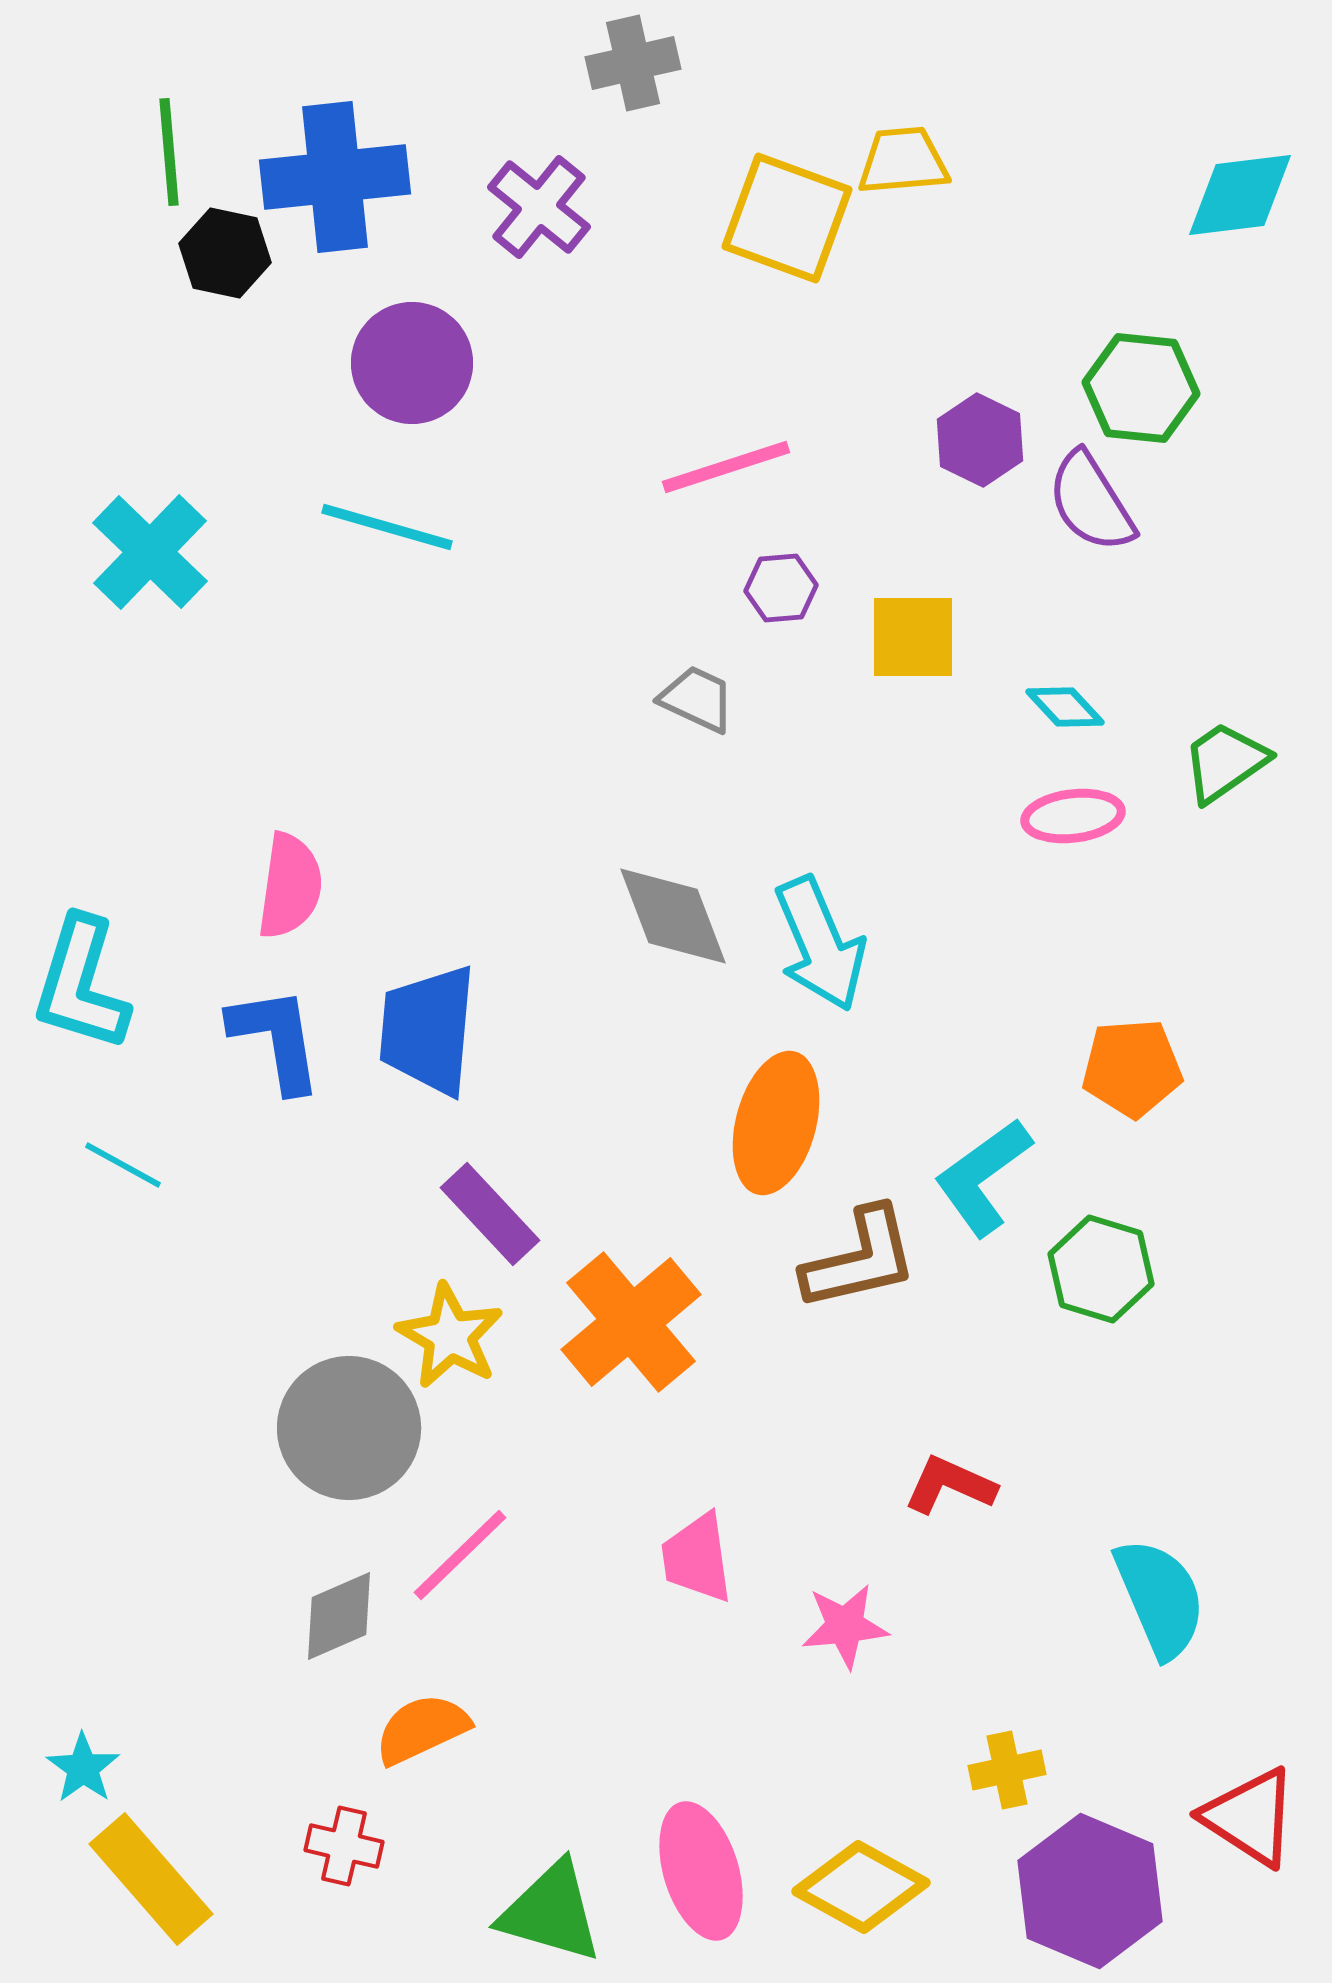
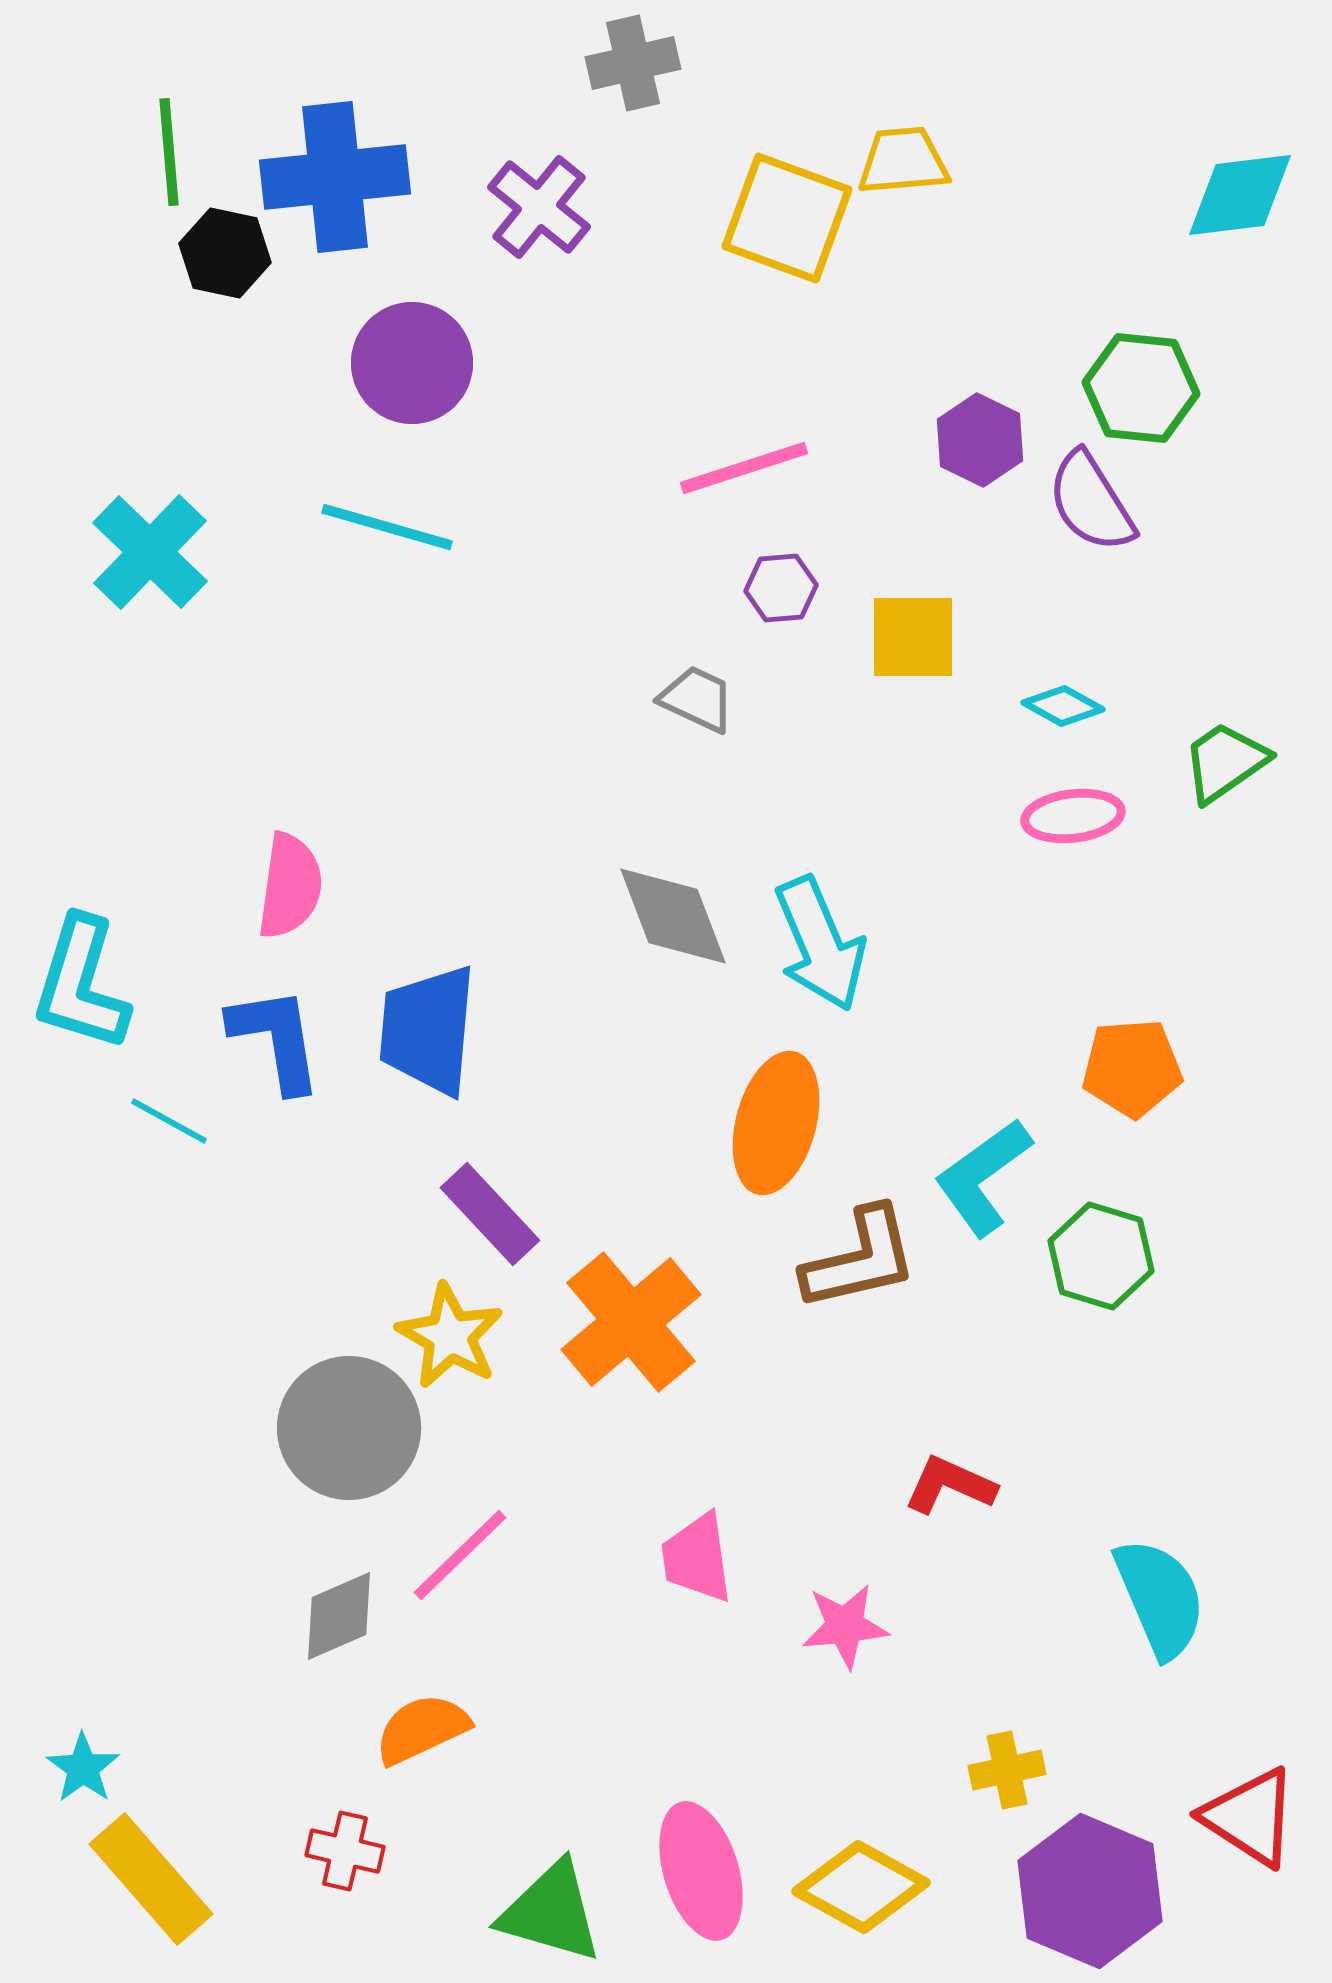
pink line at (726, 467): moved 18 px right, 1 px down
cyan diamond at (1065, 707): moved 2 px left, 1 px up; rotated 18 degrees counterclockwise
cyan line at (123, 1165): moved 46 px right, 44 px up
green hexagon at (1101, 1269): moved 13 px up
red cross at (344, 1846): moved 1 px right, 5 px down
